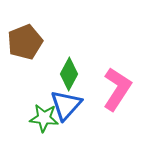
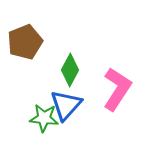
green diamond: moved 1 px right, 4 px up
